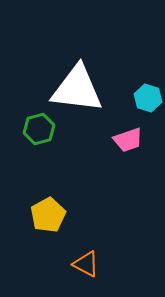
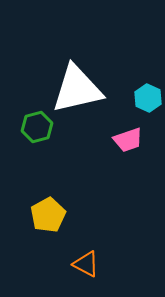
white triangle: rotated 20 degrees counterclockwise
cyan hexagon: rotated 8 degrees clockwise
green hexagon: moved 2 px left, 2 px up
